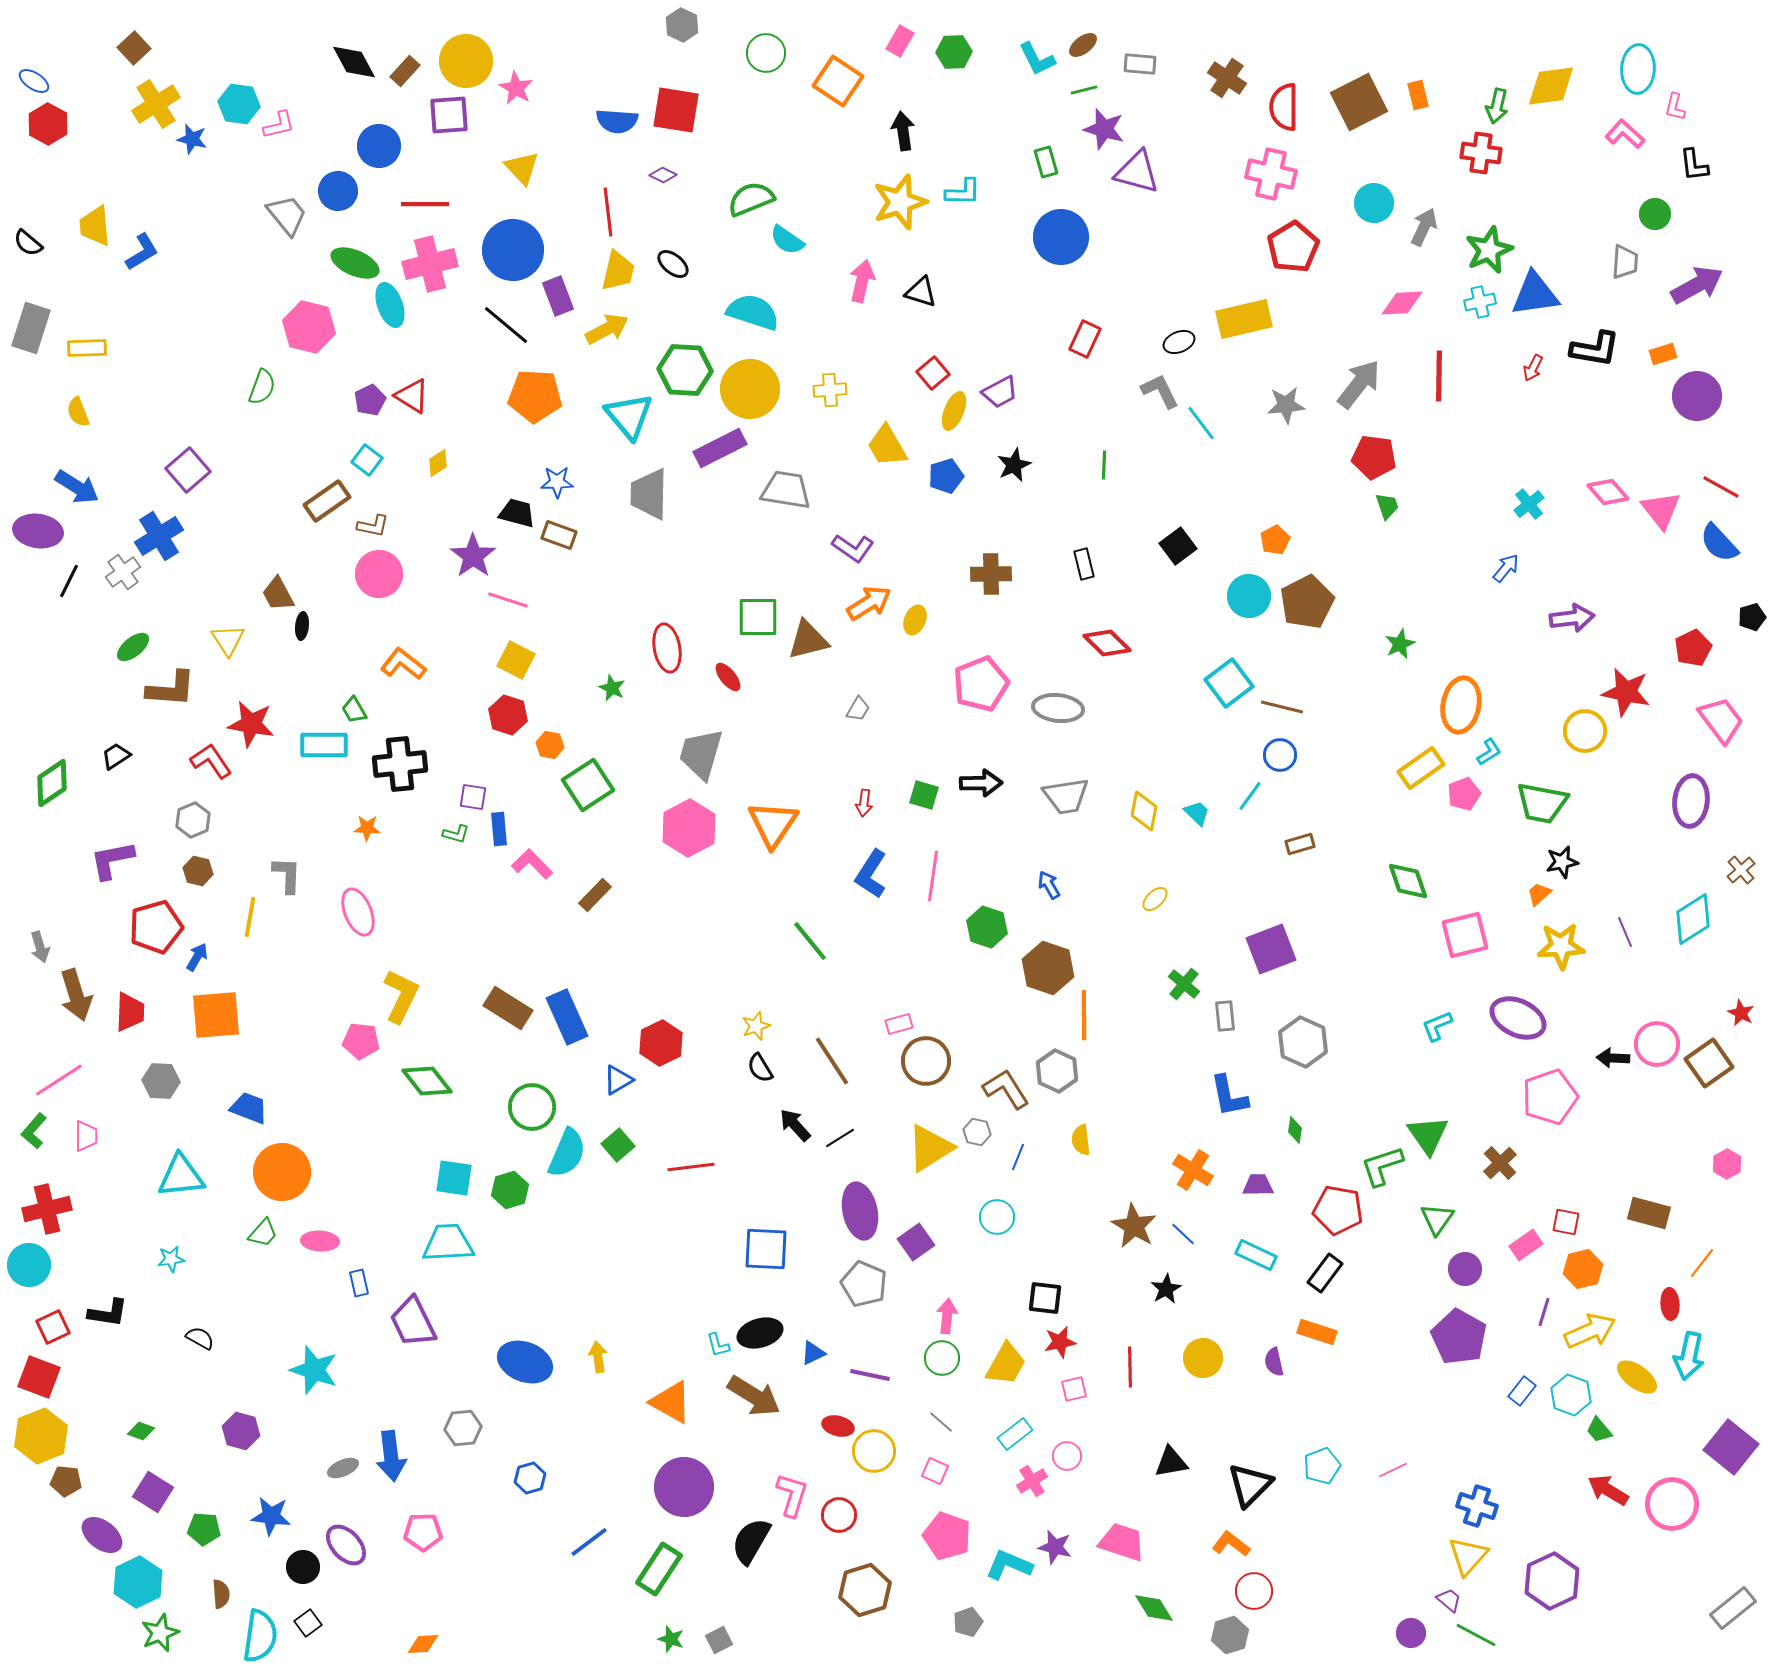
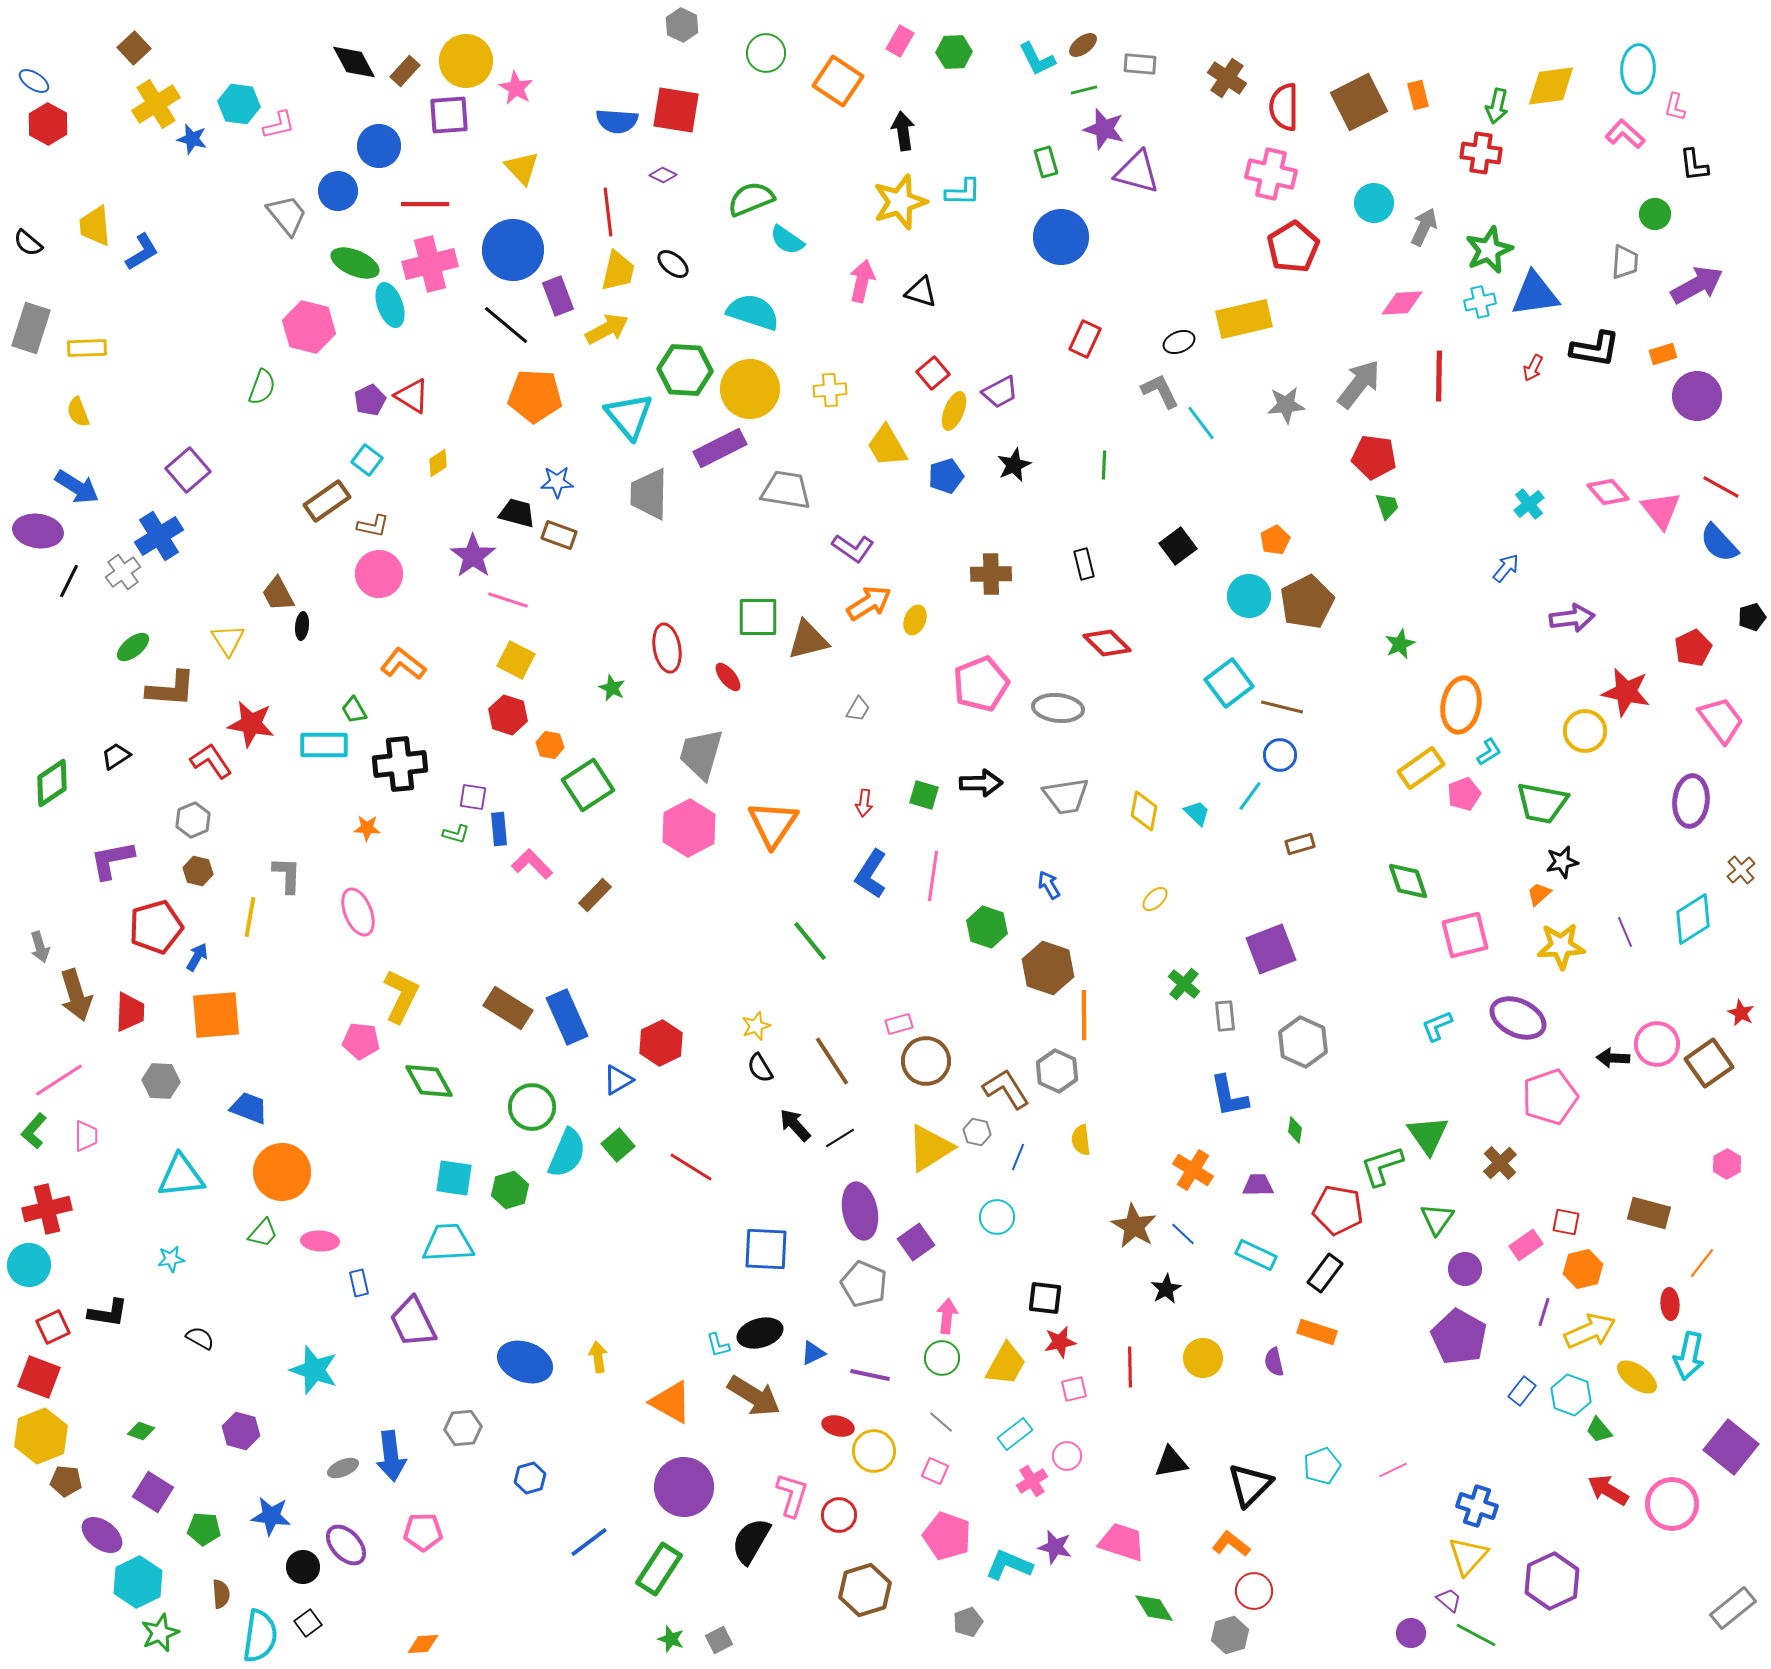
green diamond at (427, 1081): moved 2 px right; rotated 9 degrees clockwise
red line at (691, 1167): rotated 39 degrees clockwise
